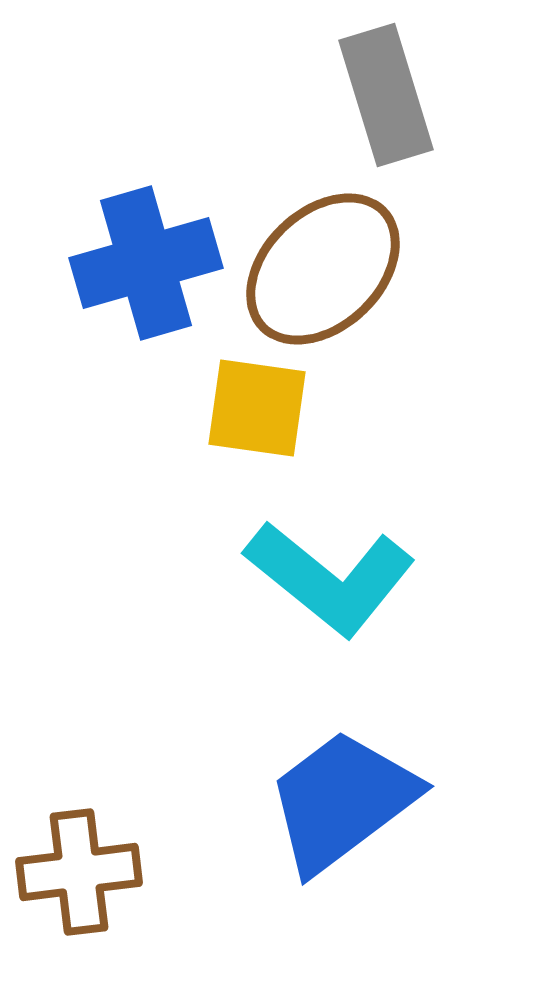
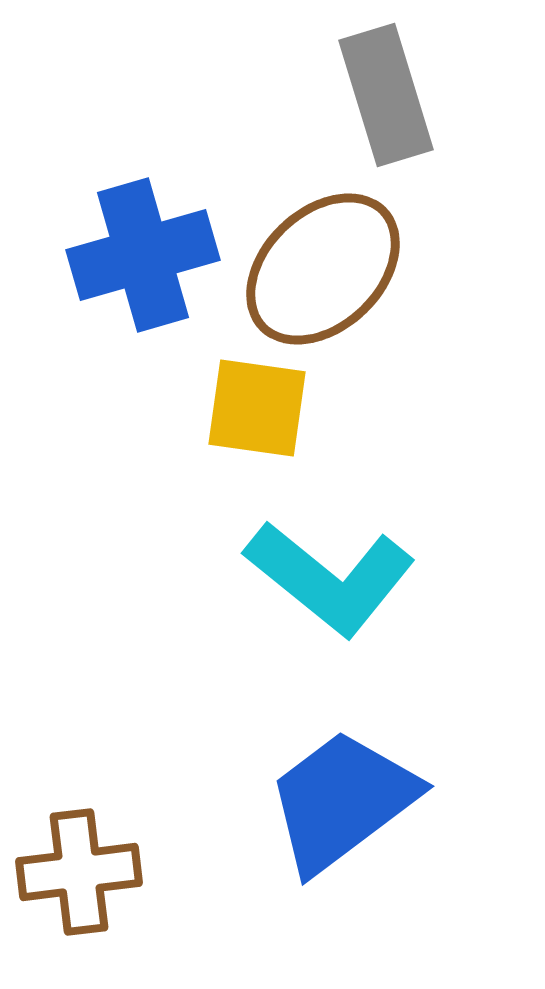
blue cross: moved 3 px left, 8 px up
